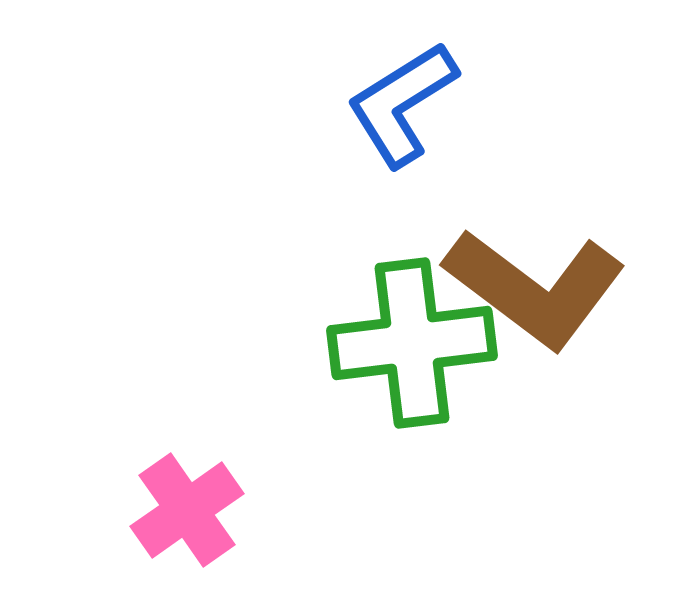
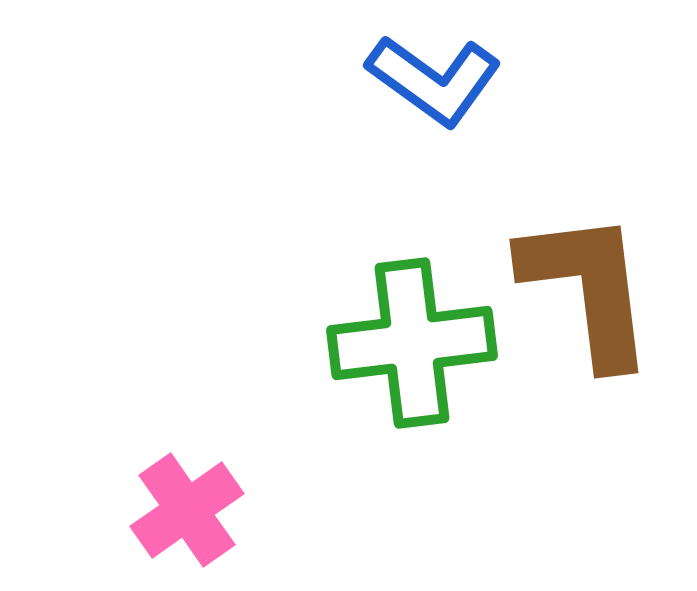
blue L-shape: moved 32 px right, 24 px up; rotated 112 degrees counterclockwise
brown L-shape: moved 53 px right; rotated 134 degrees counterclockwise
